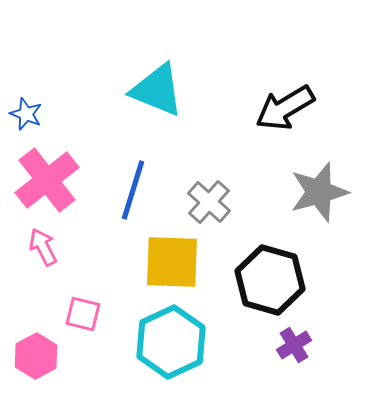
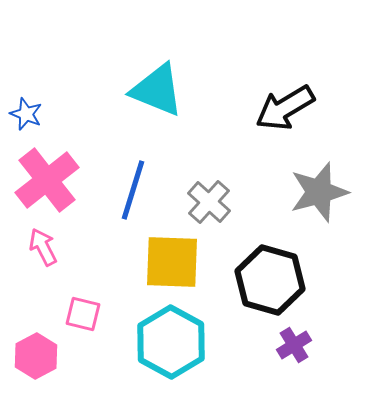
cyan hexagon: rotated 6 degrees counterclockwise
